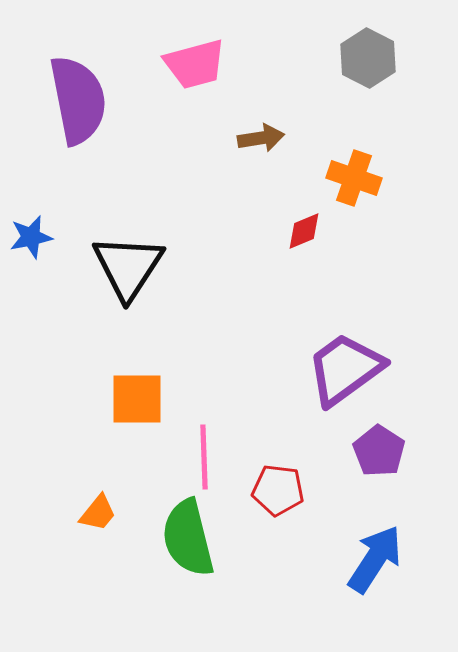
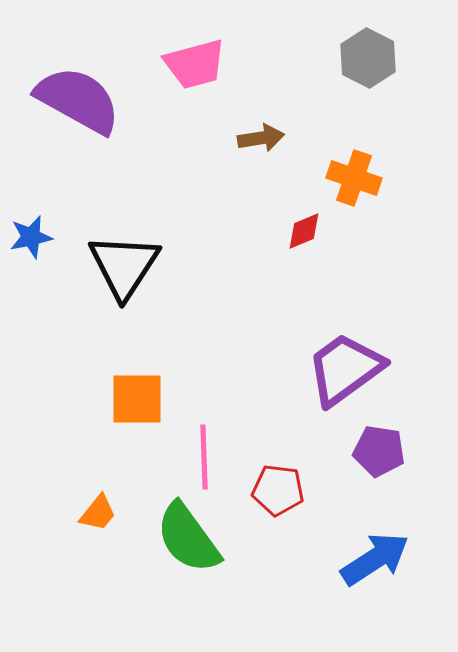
purple semicircle: rotated 50 degrees counterclockwise
black triangle: moved 4 px left, 1 px up
purple pentagon: rotated 24 degrees counterclockwise
green semicircle: rotated 22 degrees counterclockwise
blue arrow: rotated 24 degrees clockwise
